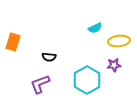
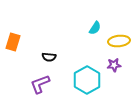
cyan semicircle: rotated 32 degrees counterclockwise
